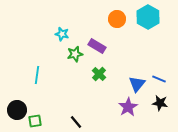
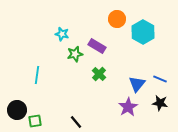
cyan hexagon: moved 5 px left, 15 px down
blue line: moved 1 px right
